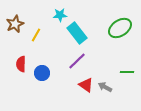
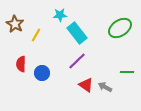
brown star: rotated 18 degrees counterclockwise
